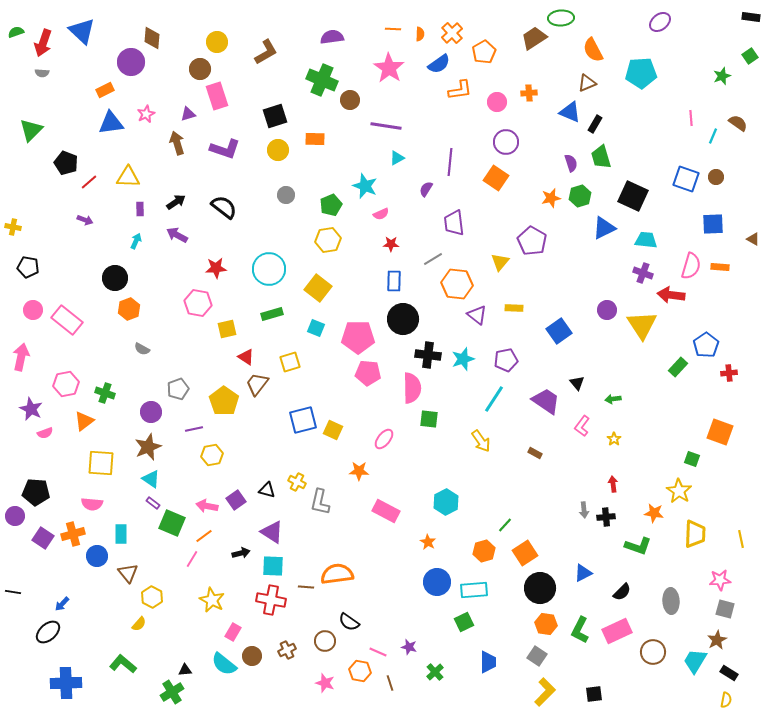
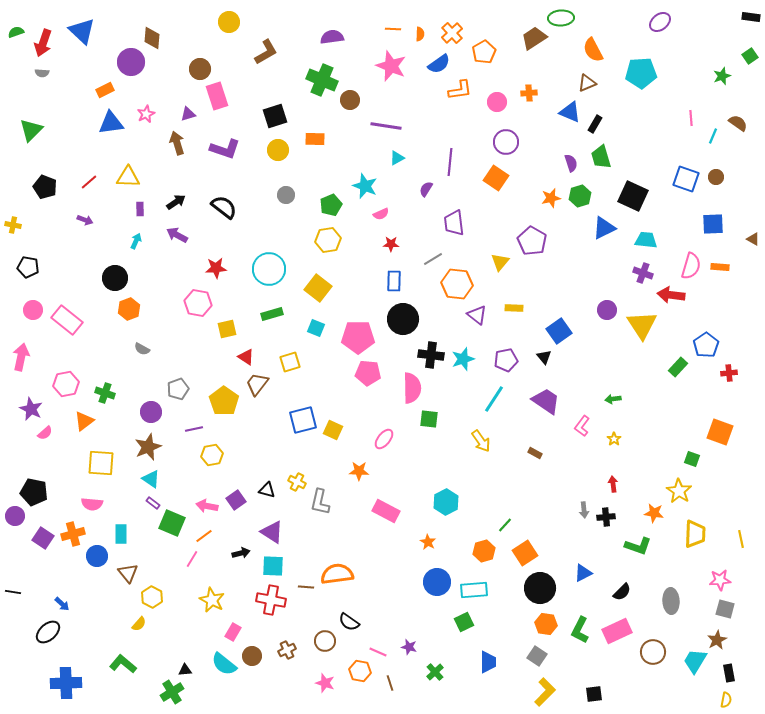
yellow circle at (217, 42): moved 12 px right, 20 px up
pink star at (389, 68): moved 2 px right, 2 px up; rotated 12 degrees counterclockwise
black pentagon at (66, 163): moved 21 px left, 24 px down
yellow cross at (13, 227): moved 2 px up
black cross at (428, 355): moved 3 px right
black triangle at (577, 383): moved 33 px left, 26 px up
pink semicircle at (45, 433): rotated 21 degrees counterclockwise
black pentagon at (36, 492): moved 2 px left; rotated 8 degrees clockwise
blue arrow at (62, 604): rotated 91 degrees counterclockwise
black rectangle at (729, 673): rotated 48 degrees clockwise
